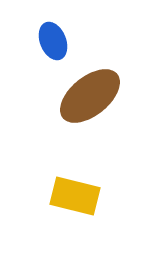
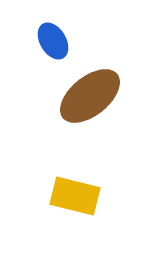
blue ellipse: rotated 9 degrees counterclockwise
